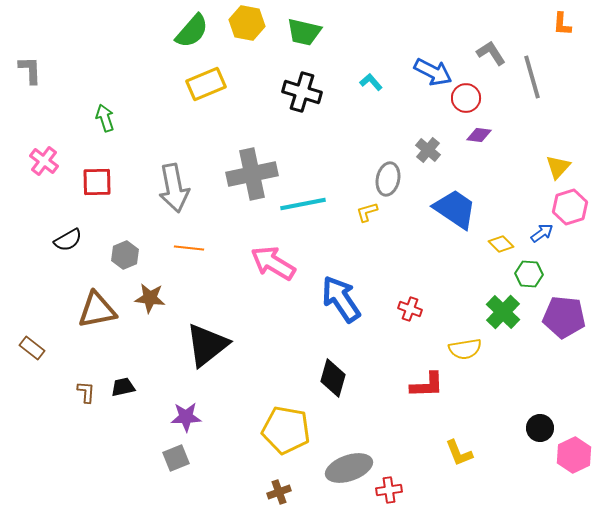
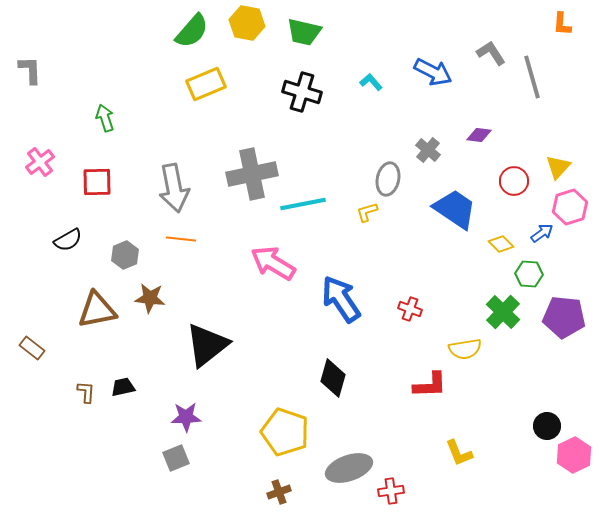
red circle at (466, 98): moved 48 px right, 83 px down
pink cross at (44, 161): moved 4 px left, 1 px down; rotated 16 degrees clockwise
orange line at (189, 248): moved 8 px left, 9 px up
red L-shape at (427, 385): moved 3 px right
black circle at (540, 428): moved 7 px right, 2 px up
yellow pentagon at (286, 430): moved 1 px left, 2 px down; rotated 9 degrees clockwise
red cross at (389, 490): moved 2 px right, 1 px down
